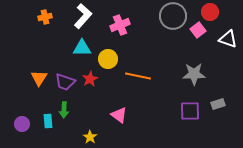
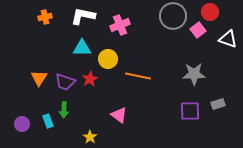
white L-shape: rotated 120 degrees counterclockwise
cyan rectangle: rotated 16 degrees counterclockwise
